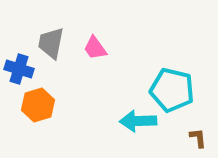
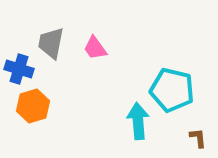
orange hexagon: moved 5 px left, 1 px down
cyan arrow: rotated 87 degrees clockwise
